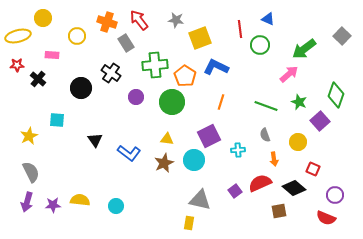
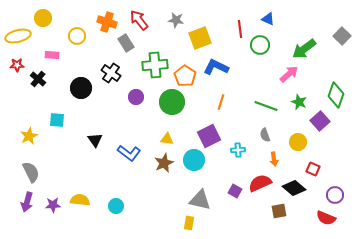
purple square at (235, 191): rotated 24 degrees counterclockwise
